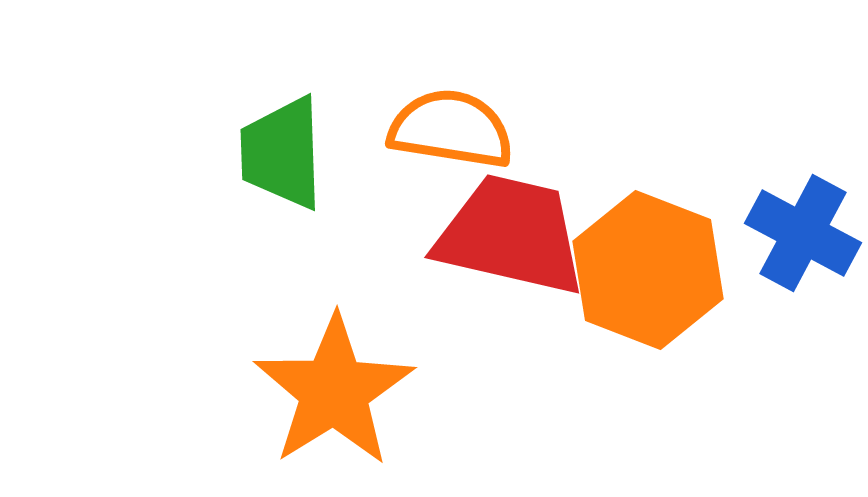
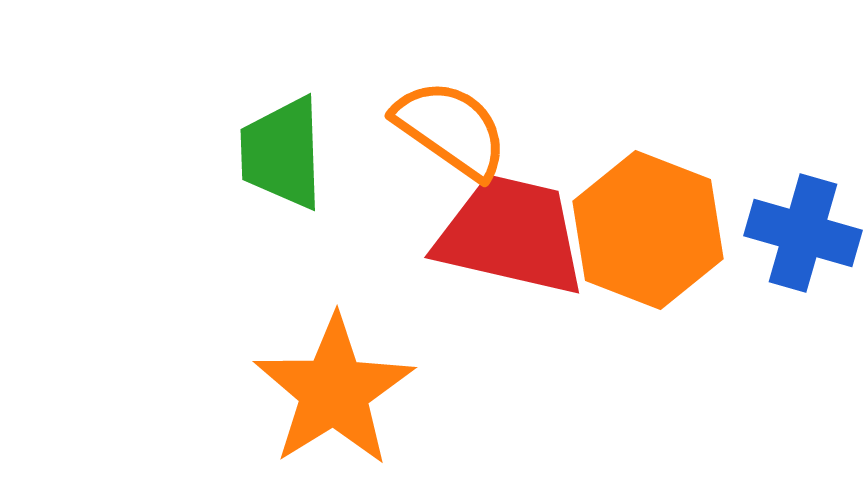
orange semicircle: rotated 26 degrees clockwise
blue cross: rotated 12 degrees counterclockwise
orange hexagon: moved 40 px up
